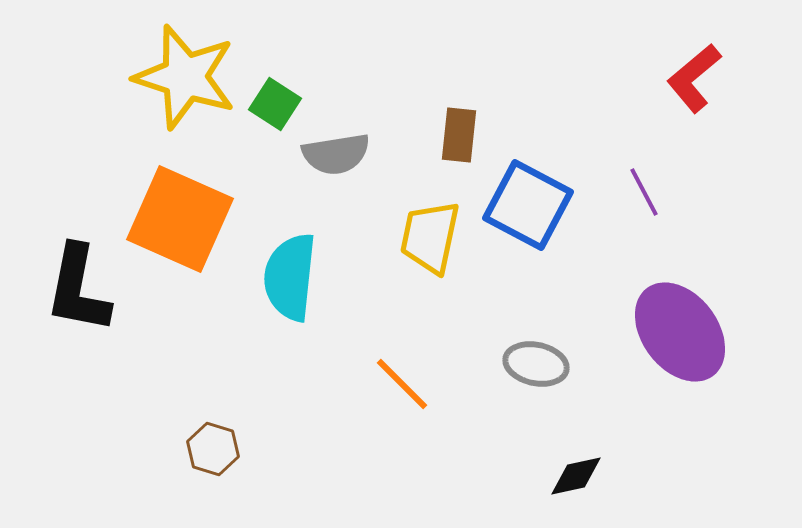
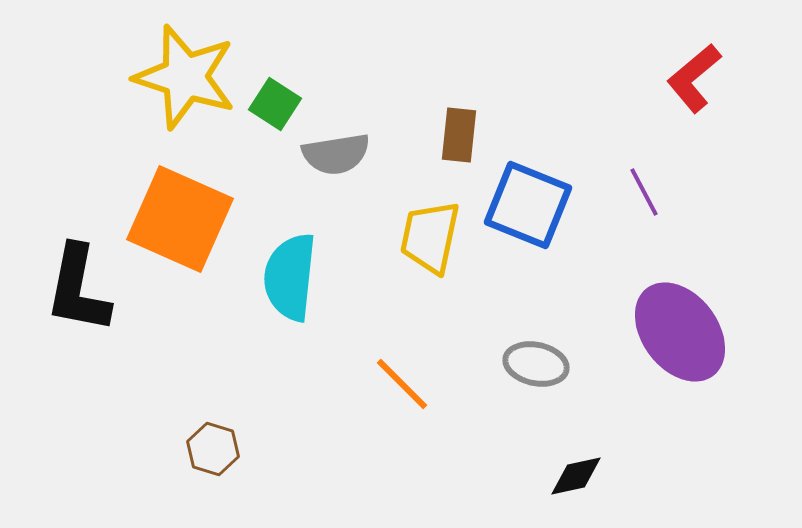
blue square: rotated 6 degrees counterclockwise
